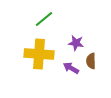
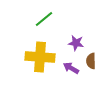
yellow cross: moved 1 px right, 3 px down
